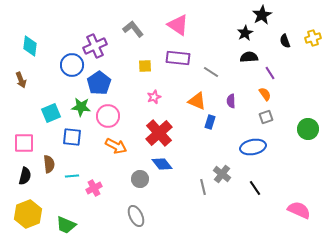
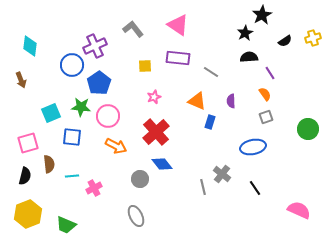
black semicircle at (285, 41): rotated 104 degrees counterclockwise
red cross at (159, 133): moved 3 px left, 1 px up
pink square at (24, 143): moved 4 px right; rotated 15 degrees counterclockwise
